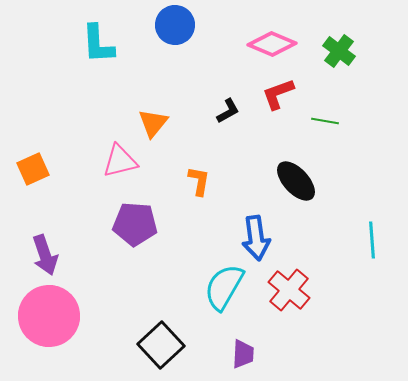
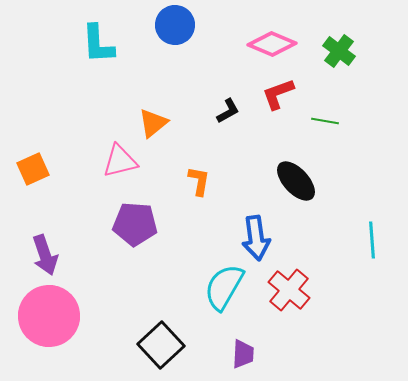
orange triangle: rotated 12 degrees clockwise
